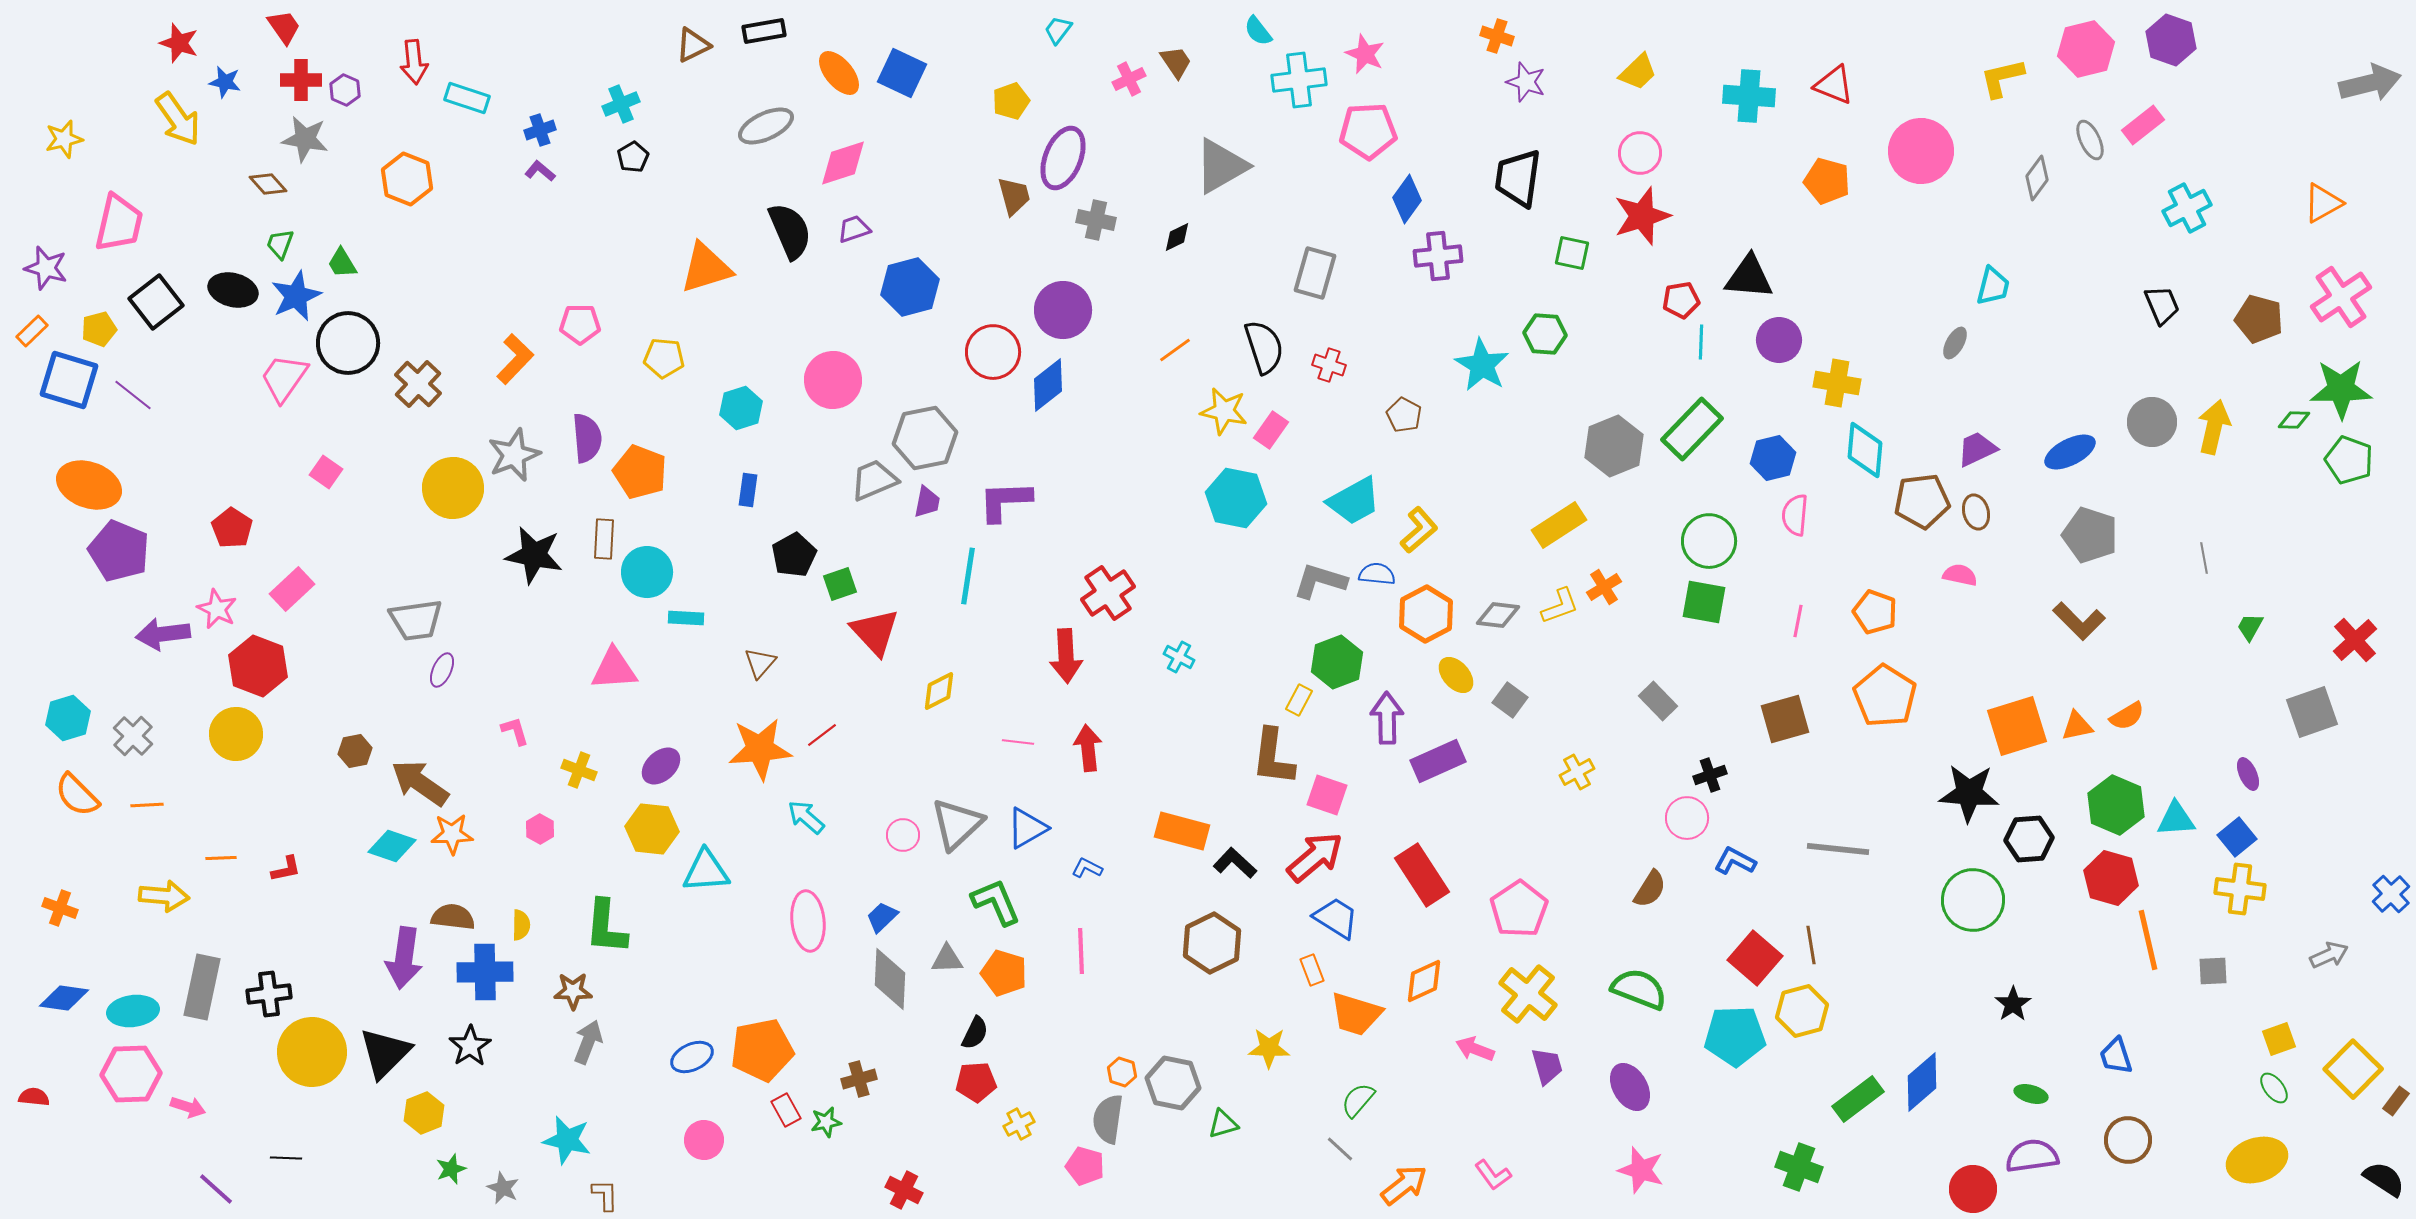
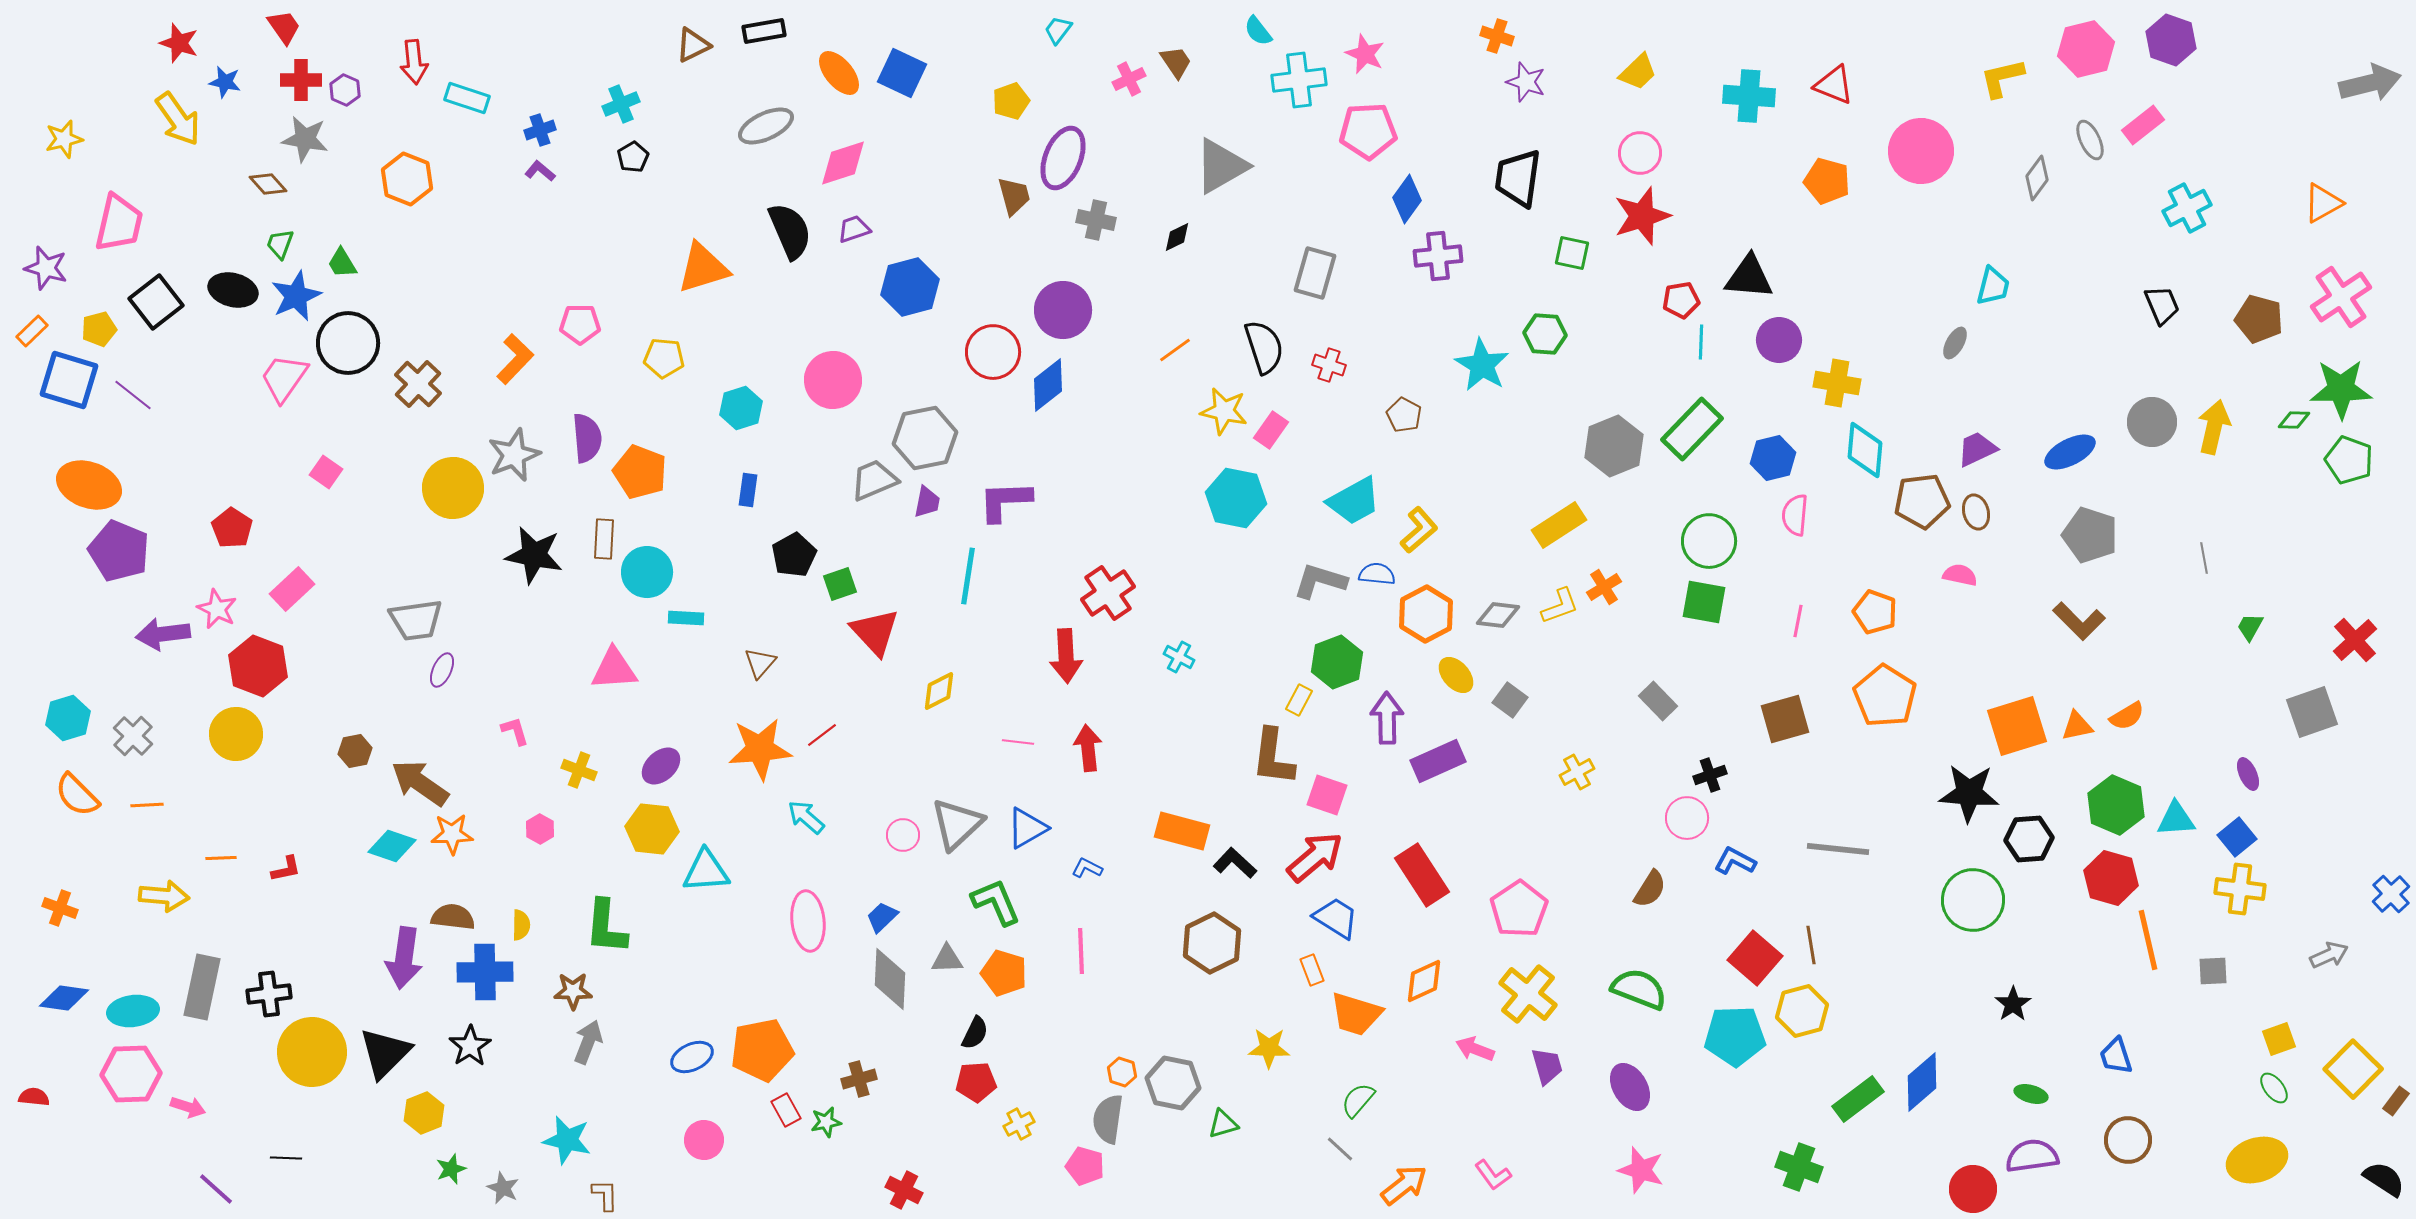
orange triangle at (706, 268): moved 3 px left
